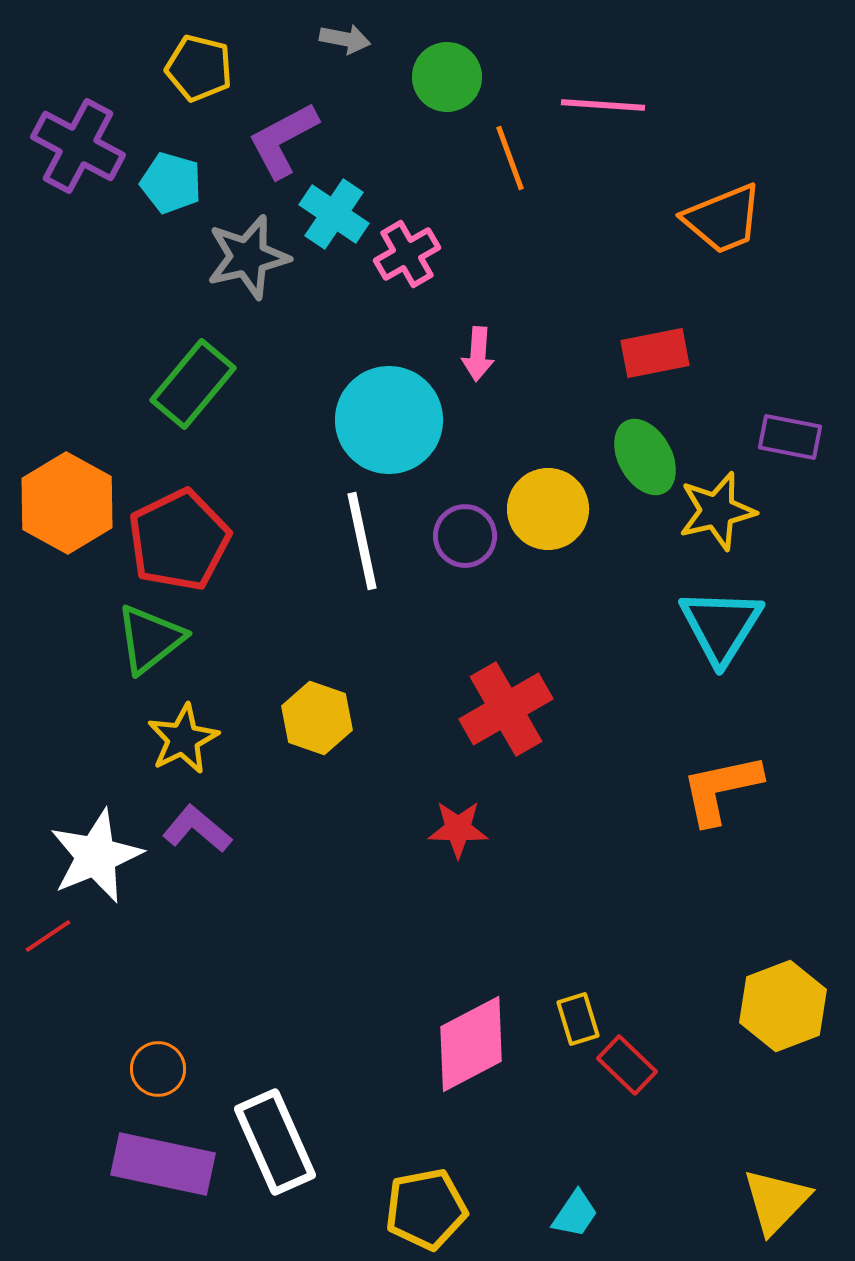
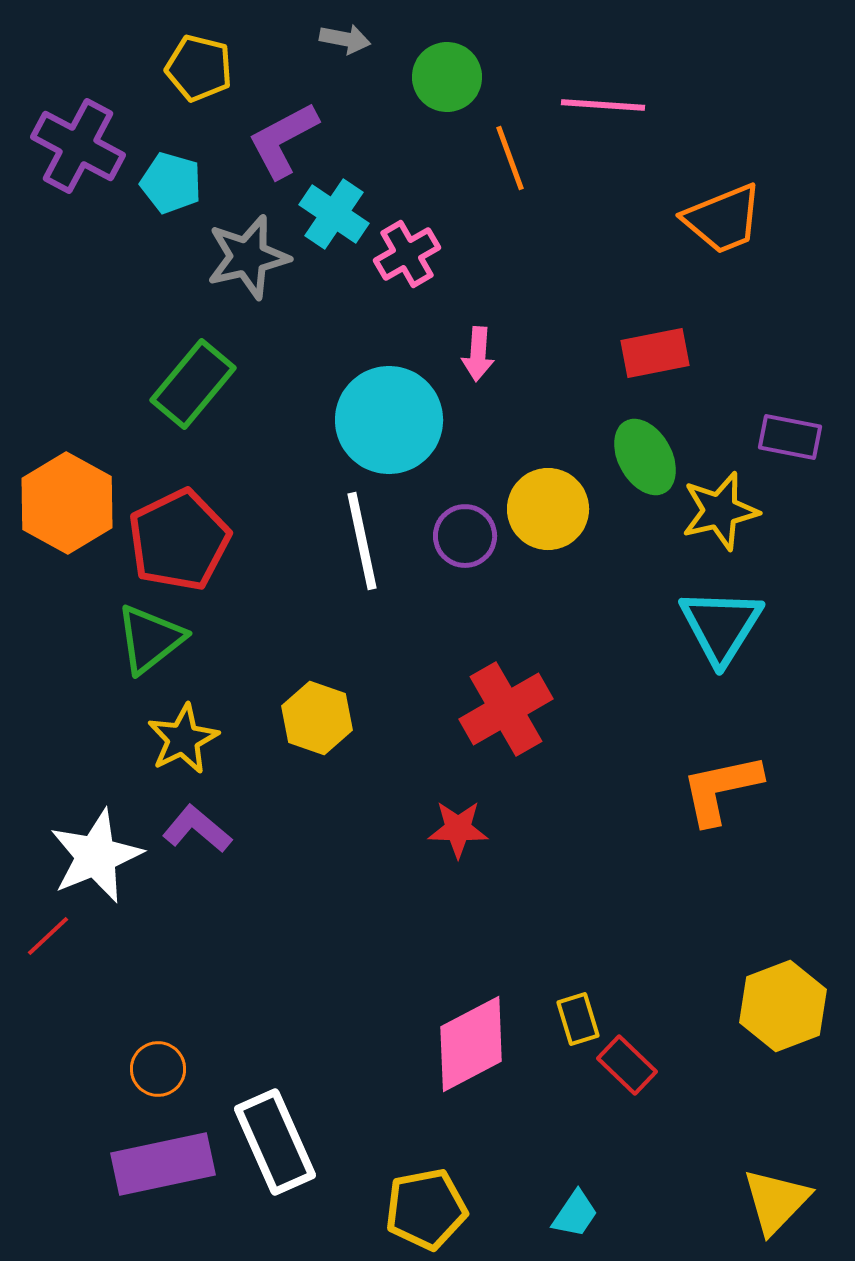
yellow star at (717, 511): moved 3 px right
red line at (48, 936): rotated 9 degrees counterclockwise
purple rectangle at (163, 1164): rotated 24 degrees counterclockwise
